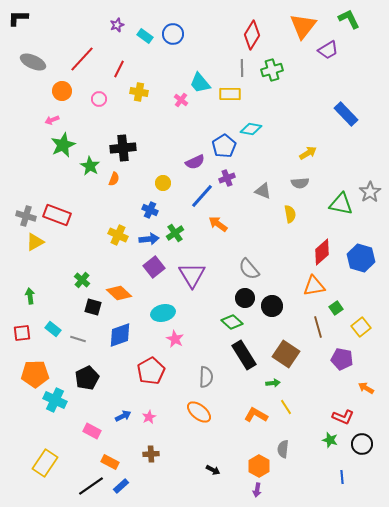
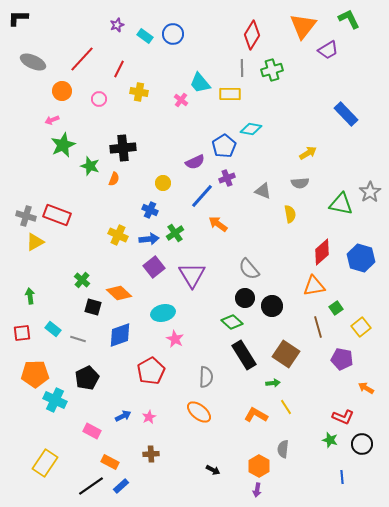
green star at (90, 166): rotated 12 degrees counterclockwise
